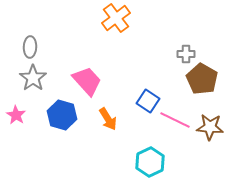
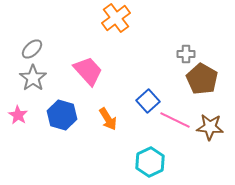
gray ellipse: moved 2 px right, 2 px down; rotated 45 degrees clockwise
pink trapezoid: moved 1 px right, 10 px up
blue square: rotated 15 degrees clockwise
pink star: moved 2 px right
